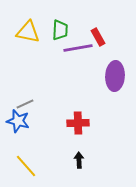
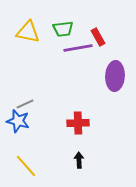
green trapezoid: moved 3 px right, 1 px up; rotated 80 degrees clockwise
